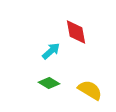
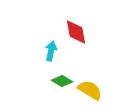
cyan arrow: rotated 36 degrees counterclockwise
green diamond: moved 13 px right, 2 px up
